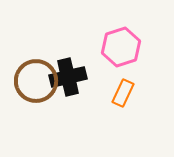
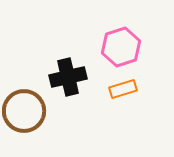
brown circle: moved 12 px left, 30 px down
orange rectangle: moved 4 px up; rotated 48 degrees clockwise
